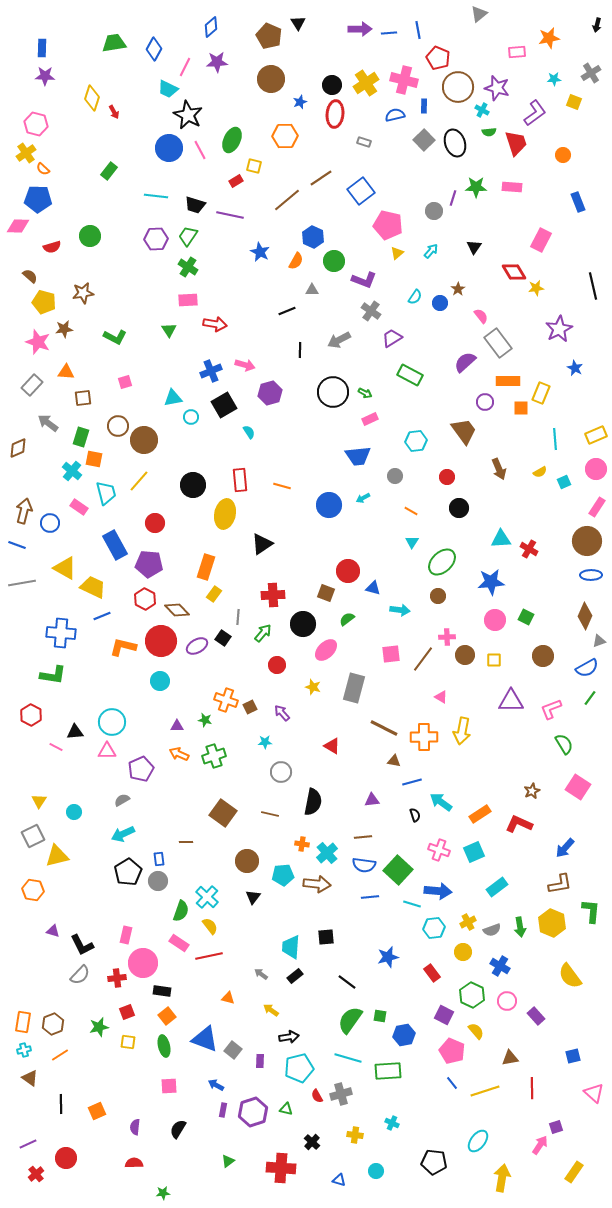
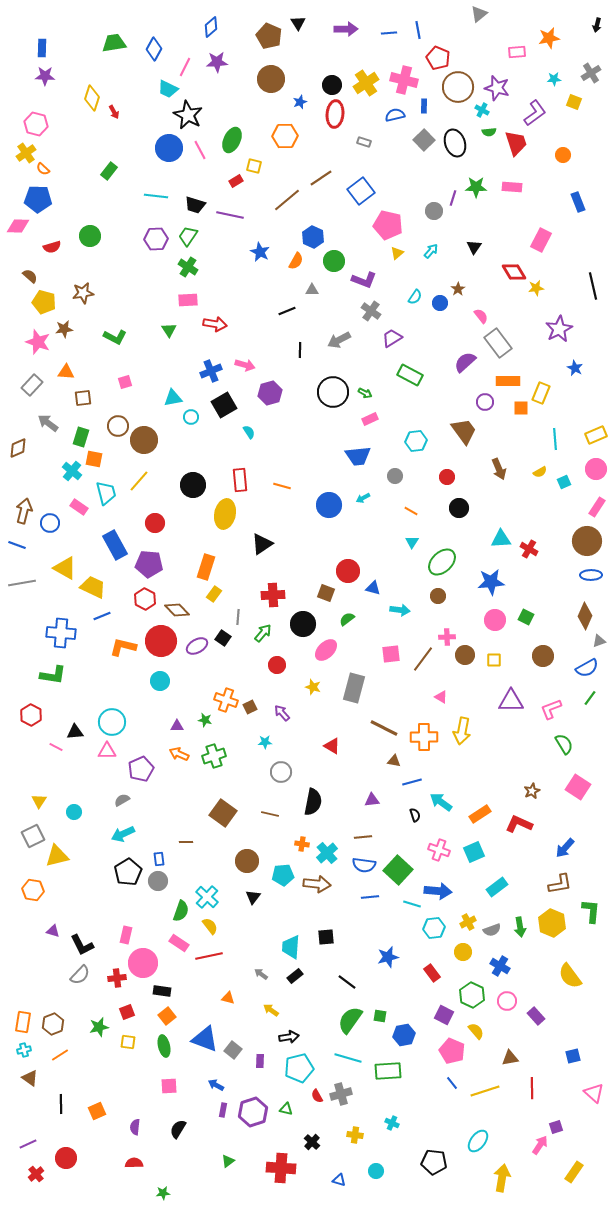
purple arrow at (360, 29): moved 14 px left
